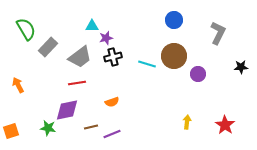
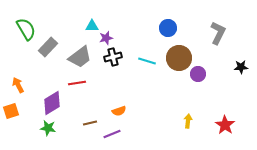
blue circle: moved 6 px left, 8 px down
brown circle: moved 5 px right, 2 px down
cyan line: moved 3 px up
orange semicircle: moved 7 px right, 9 px down
purple diamond: moved 15 px left, 7 px up; rotated 20 degrees counterclockwise
yellow arrow: moved 1 px right, 1 px up
brown line: moved 1 px left, 4 px up
orange square: moved 20 px up
